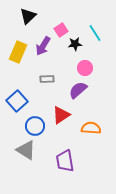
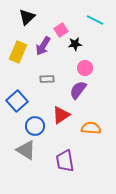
black triangle: moved 1 px left, 1 px down
cyan line: moved 13 px up; rotated 30 degrees counterclockwise
purple semicircle: rotated 12 degrees counterclockwise
